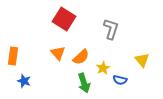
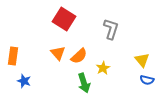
orange semicircle: moved 2 px left, 1 px up
blue semicircle: moved 27 px right
